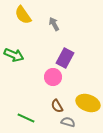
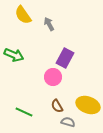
gray arrow: moved 5 px left
yellow ellipse: moved 2 px down
green line: moved 2 px left, 6 px up
